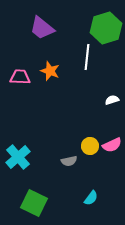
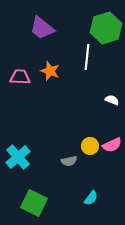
white semicircle: rotated 40 degrees clockwise
